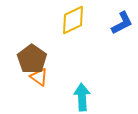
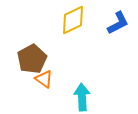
blue L-shape: moved 4 px left
brown pentagon: rotated 8 degrees clockwise
orange triangle: moved 5 px right, 2 px down
